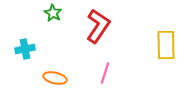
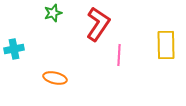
green star: rotated 24 degrees clockwise
red L-shape: moved 2 px up
cyan cross: moved 11 px left
pink line: moved 14 px right, 18 px up; rotated 15 degrees counterclockwise
